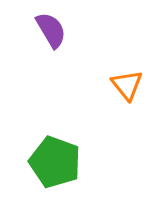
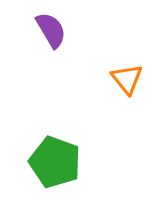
orange triangle: moved 6 px up
